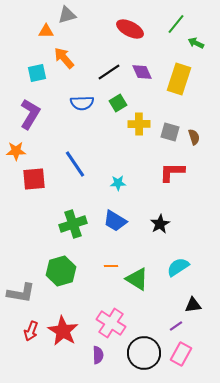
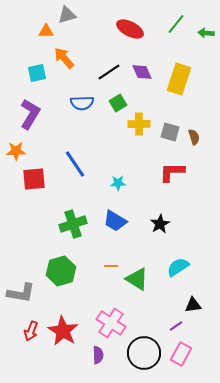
green arrow: moved 10 px right, 10 px up; rotated 21 degrees counterclockwise
